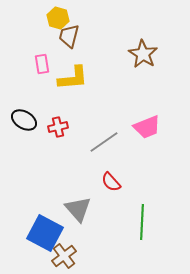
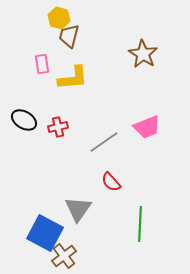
yellow hexagon: moved 1 px right
gray triangle: rotated 16 degrees clockwise
green line: moved 2 px left, 2 px down
